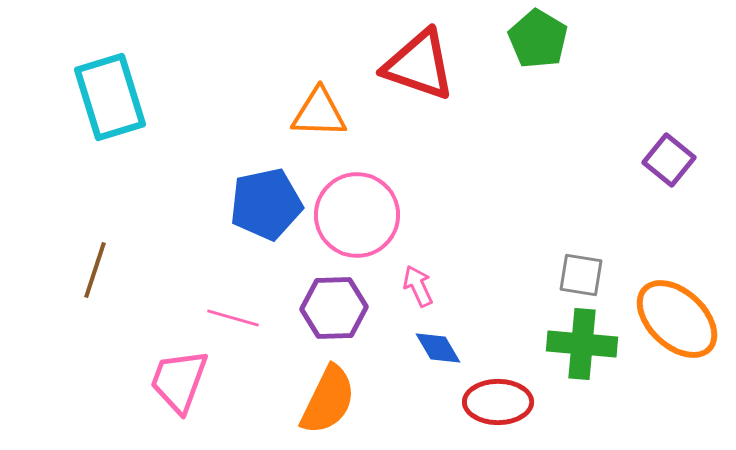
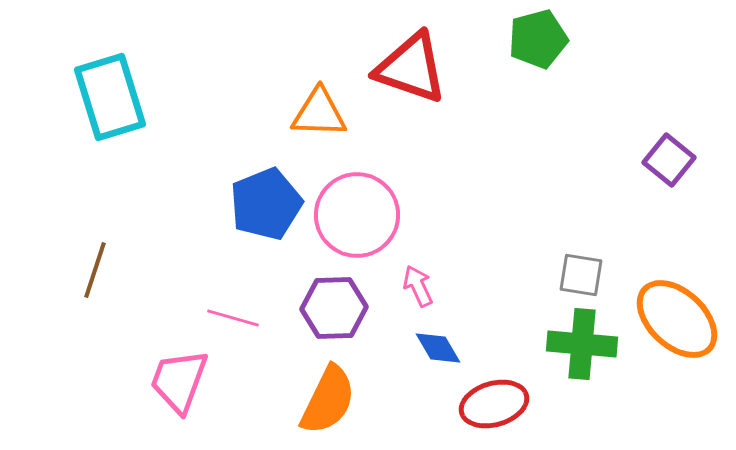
green pentagon: rotated 26 degrees clockwise
red triangle: moved 8 px left, 3 px down
blue pentagon: rotated 10 degrees counterclockwise
red ellipse: moved 4 px left, 2 px down; rotated 16 degrees counterclockwise
